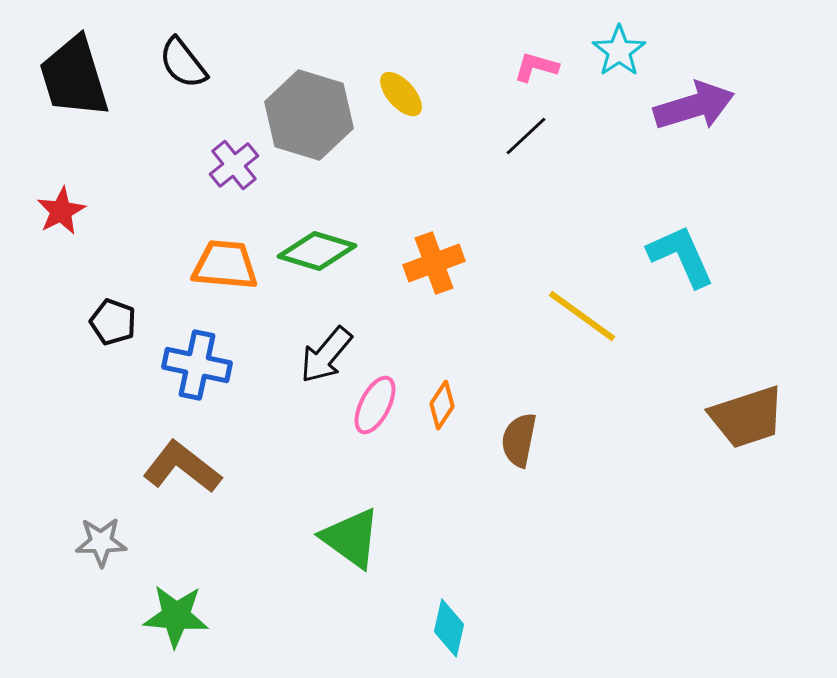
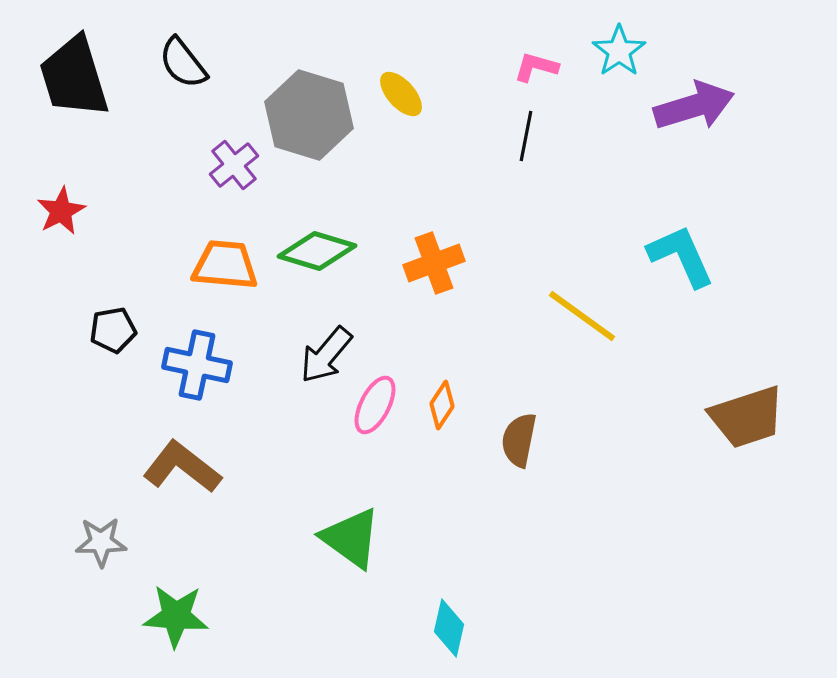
black line: rotated 36 degrees counterclockwise
black pentagon: moved 8 px down; rotated 30 degrees counterclockwise
